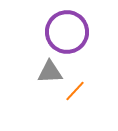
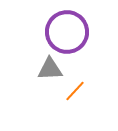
gray triangle: moved 3 px up
